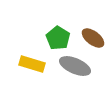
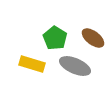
green pentagon: moved 3 px left
